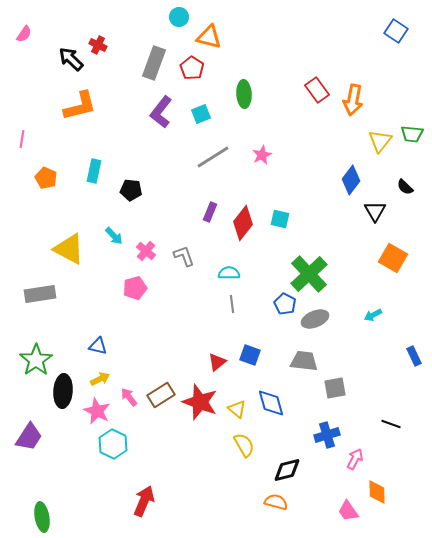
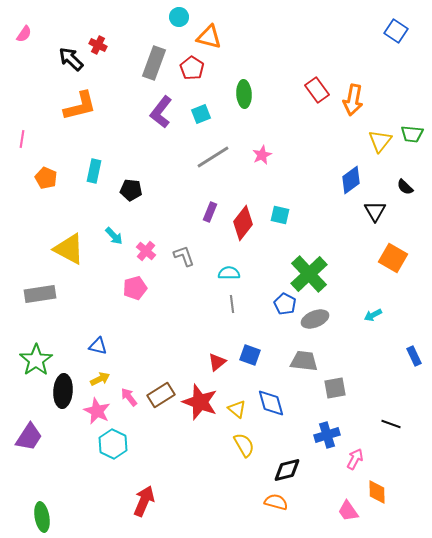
blue diamond at (351, 180): rotated 16 degrees clockwise
cyan square at (280, 219): moved 4 px up
